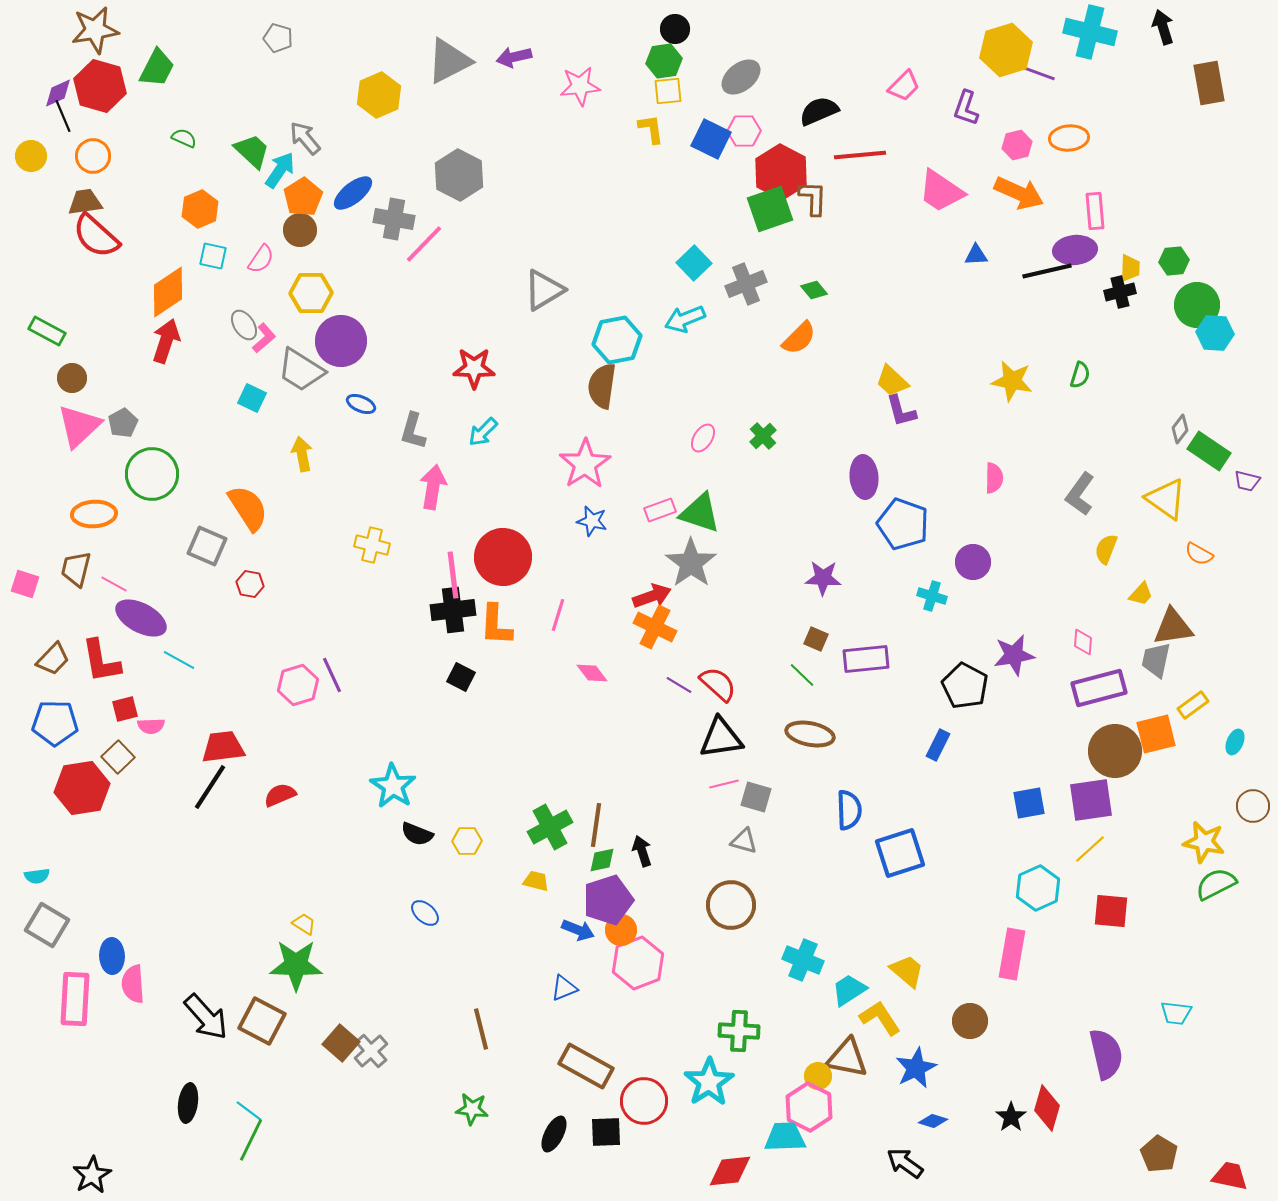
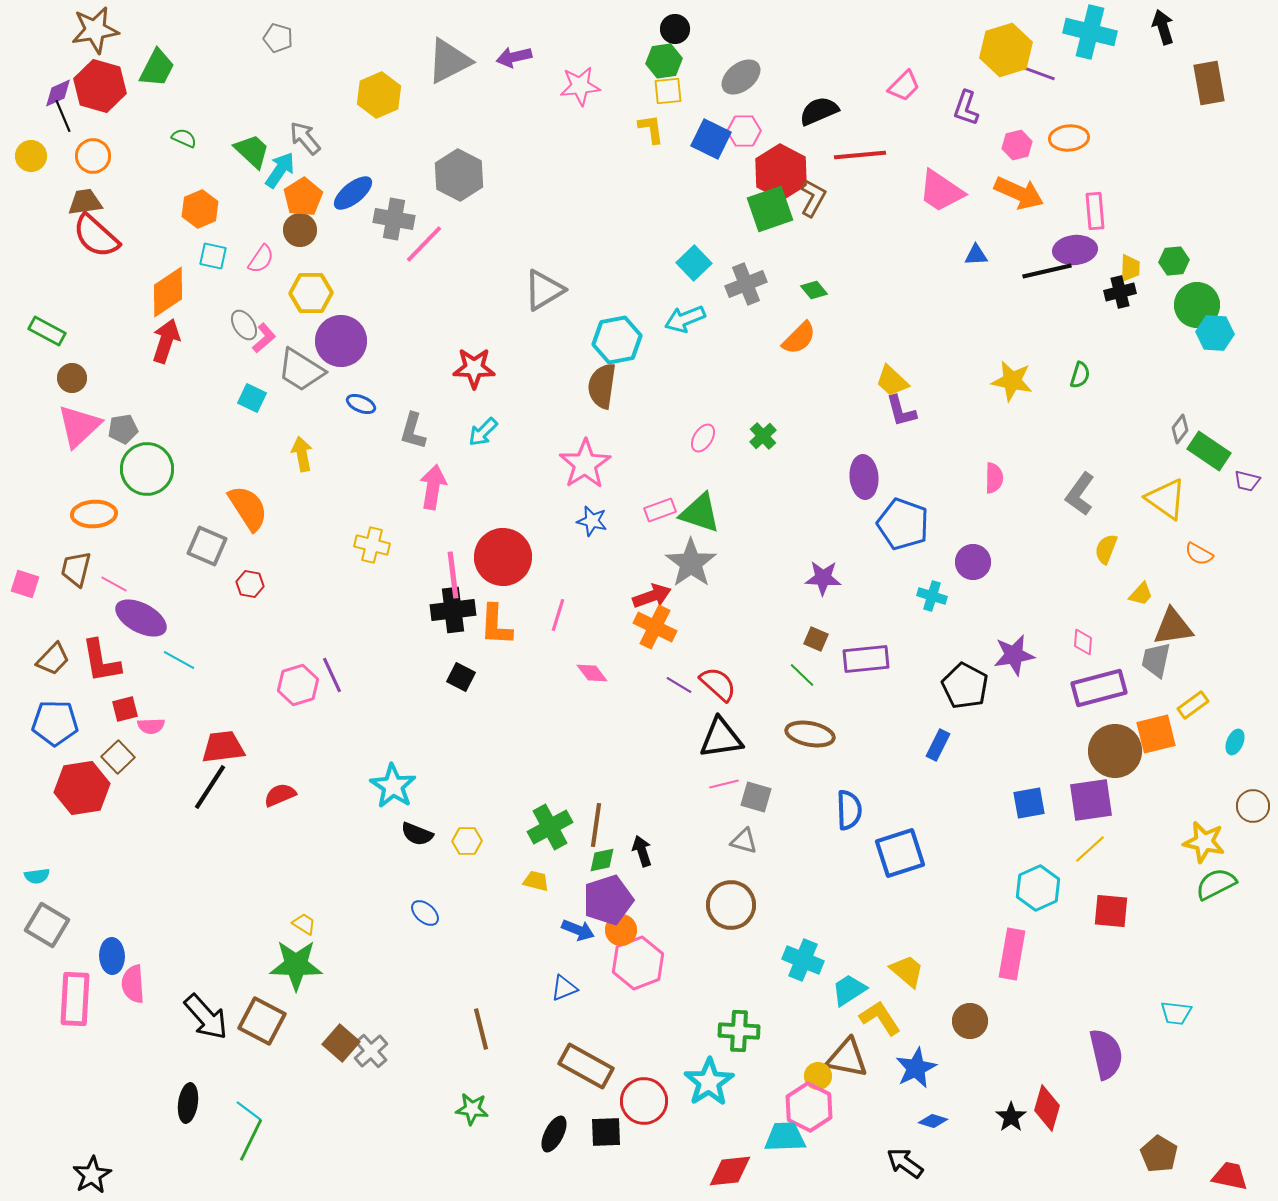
brown L-shape at (813, 198): rotated 27 degrees clockwise
gray pentagon at (123, 423): moved 6 px down; rotated 20 degrees clockwise
green circle at (152, 474): moved 5 px left, 5 px up
